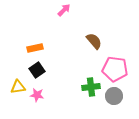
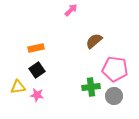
pink arrow: moved 7 px right
brown semicircle: rotated 90 degrees counterclockwise
orange rectangle: moved 1 px right
